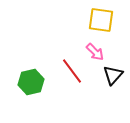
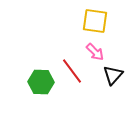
yellow square: moved 6 px left, 1 px down
green hexagon: moved 10 px right; rotated 15 degrees clockwise
